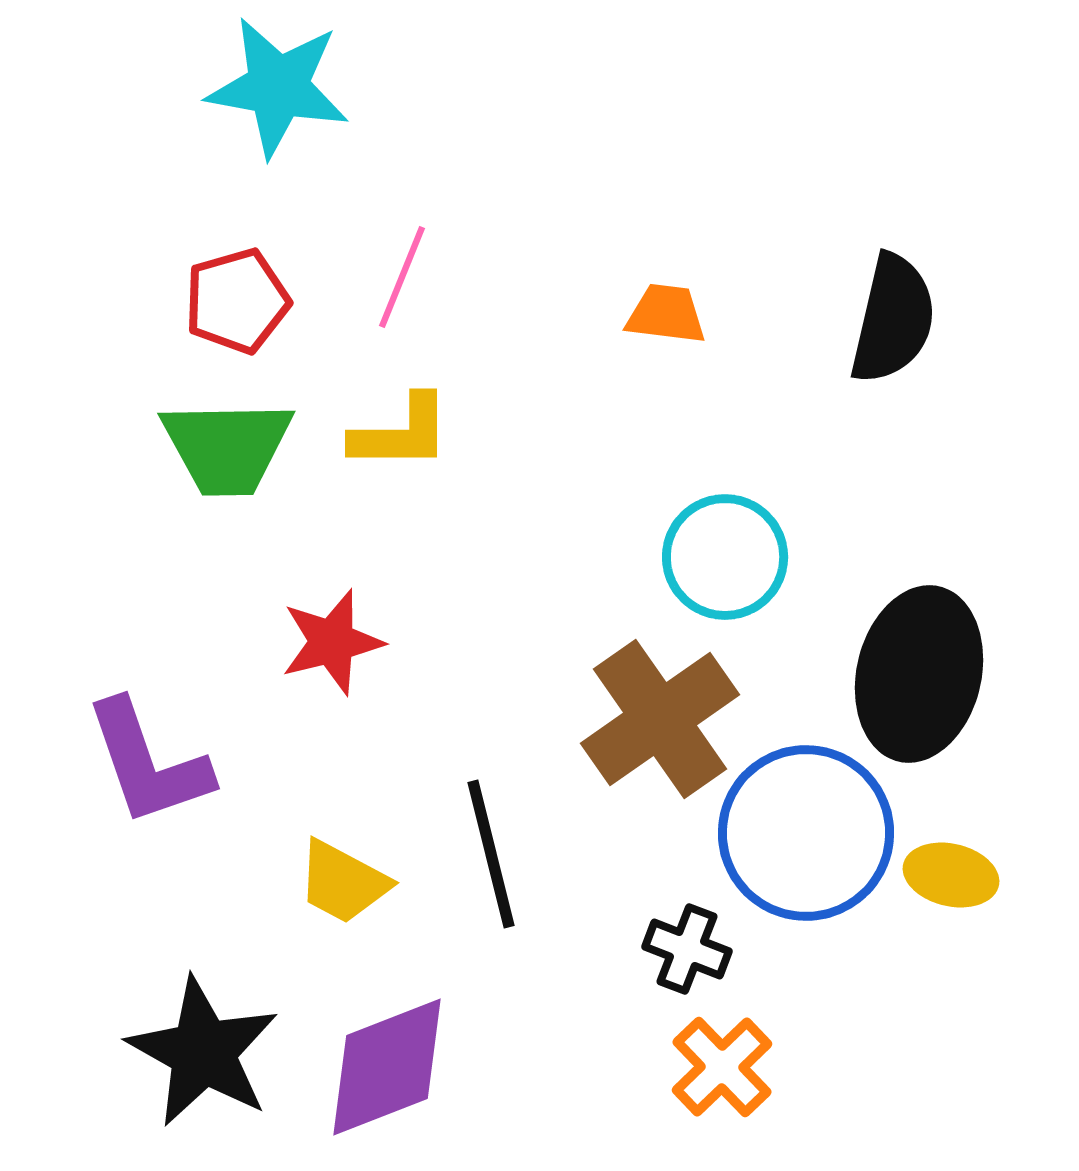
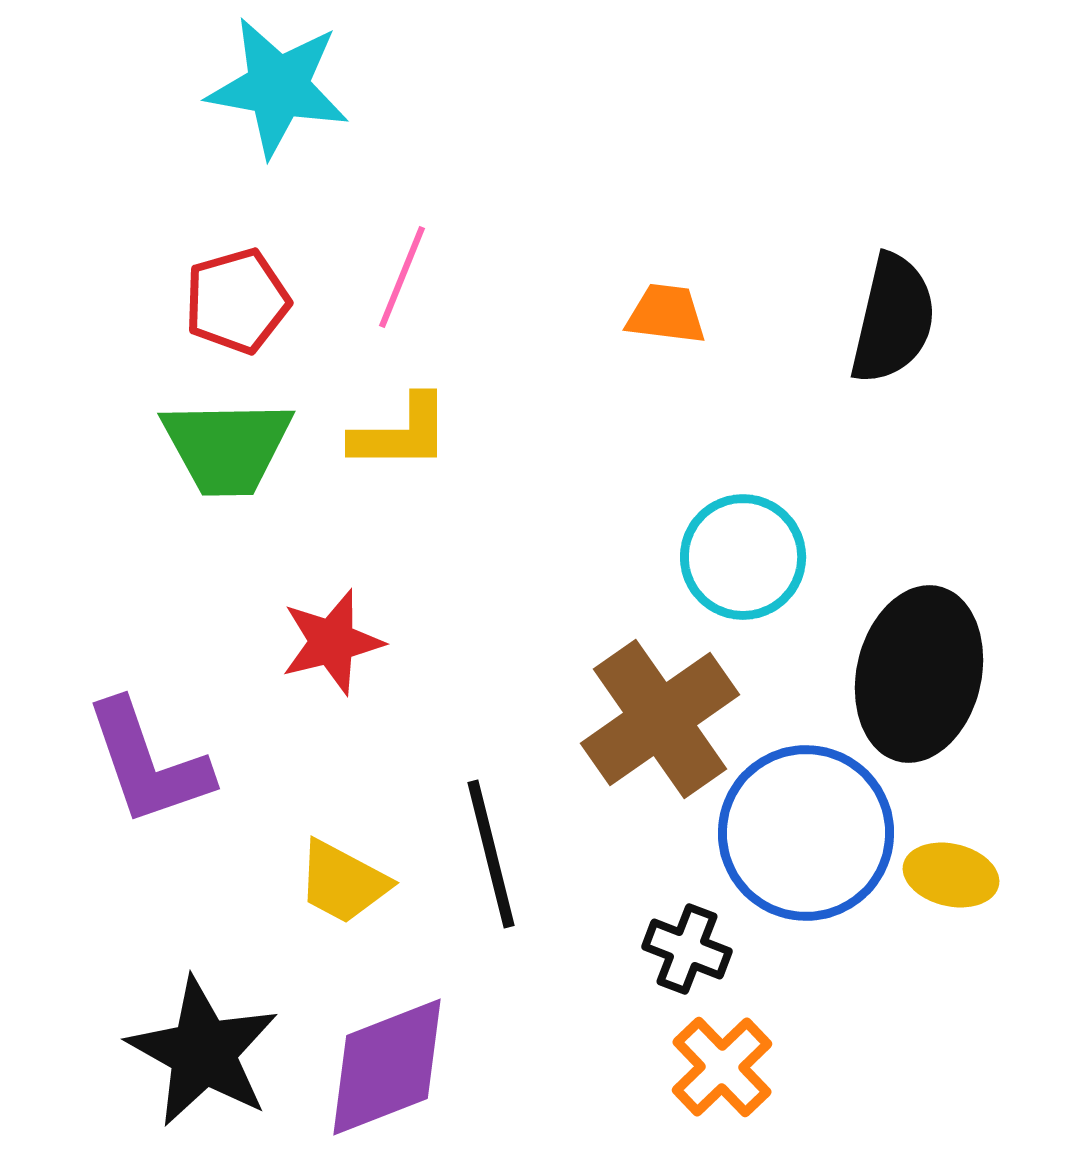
cyan circle: moved 18 px right
